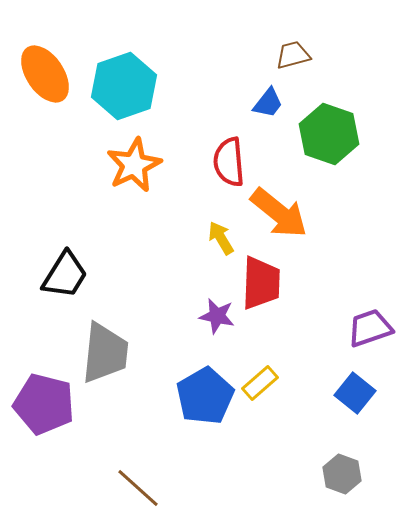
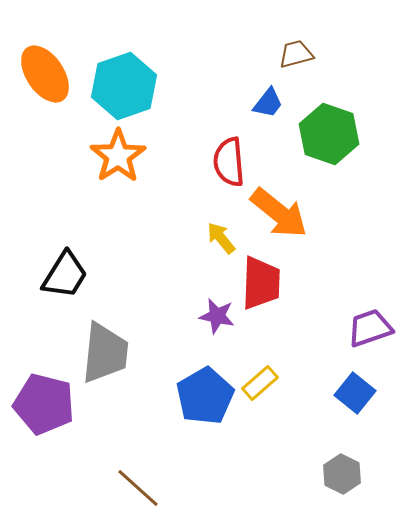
brown trapezoid: moved 3 px right, 1 px up
orange star: moved 16 px left, 9 px up; rotated 8 degrees counterclockwise
yellow arrow: rotated 8 degrees counterclockwise
gray hexagon: rotated 6 degrees clockwise
